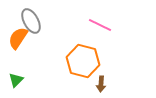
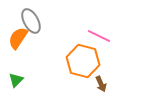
pink line: moved 1 px left, 11 px down
brown arrow: rotated 28 degrees counterclockwise
